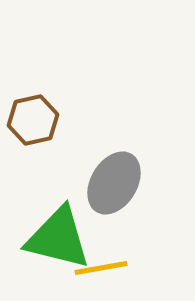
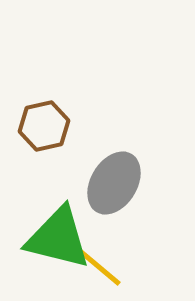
brown hexagon: moved 11 px right, 6 px down
yellow line: moved 2 px left, 1 px up; rotated 50 degrees clockwise
